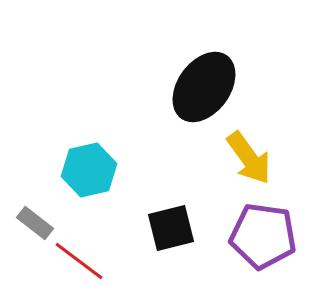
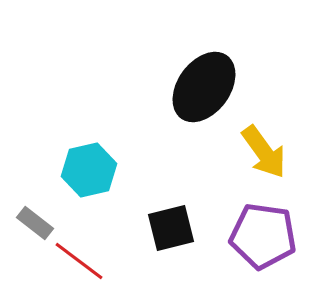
yellow arrow: moved 15 px right, 6 px up
